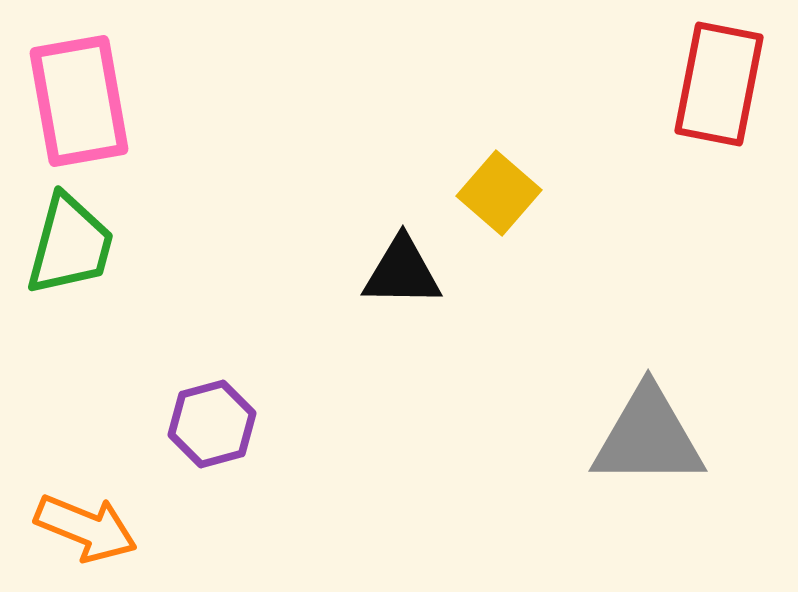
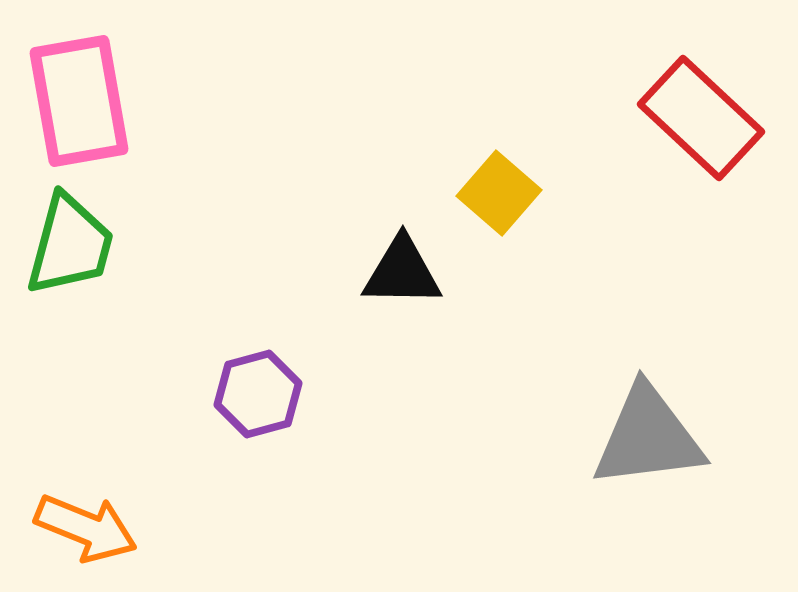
red rectangle: moved 18 px left, 34 px down; rotated 58 degrees counterclockwise
purple hexagon: moved 46 px right, 30 px up
gray triangle: rotated 7 degrees counterclockwise
